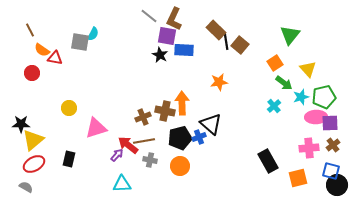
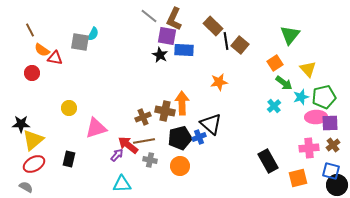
brown rectangle at (216, 30): moved 3 px left, 4 px up
